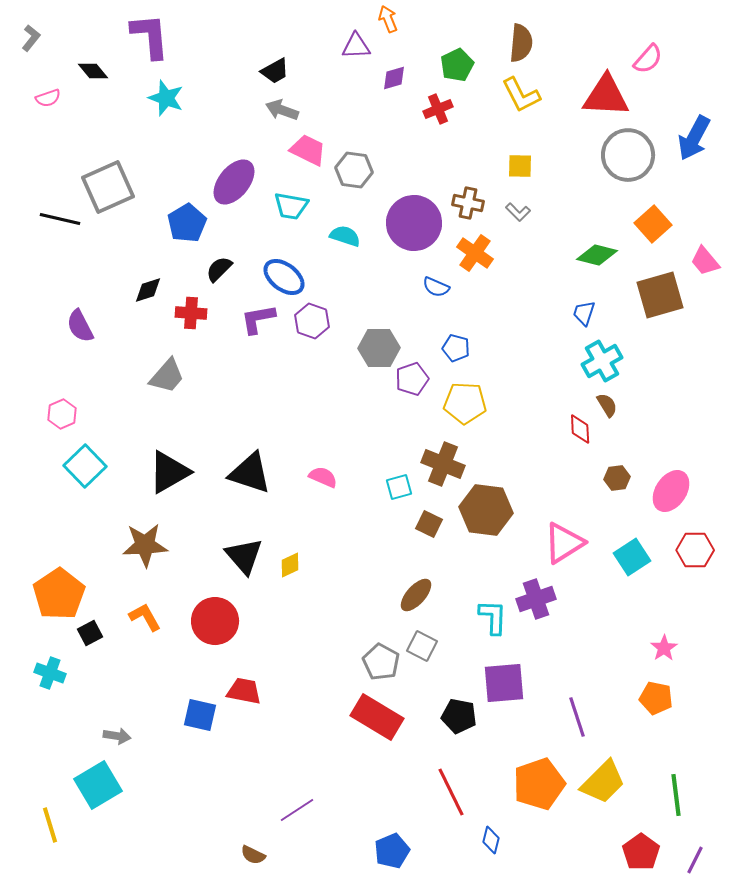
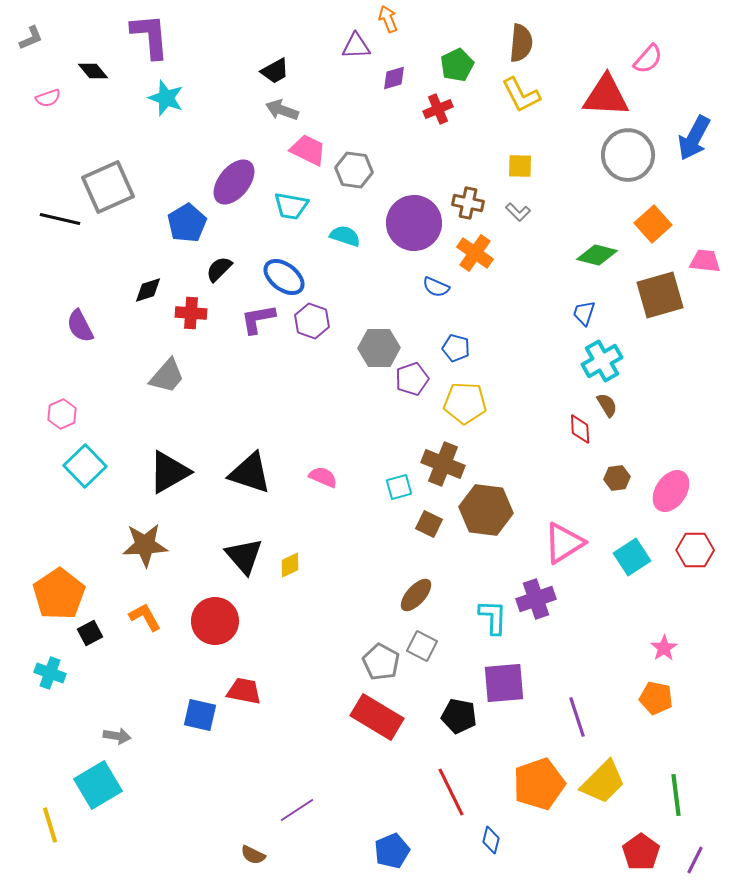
gray L-shape at (31, 38): rotated 28 degrees clockwise
pink trapezoid at (705, 261): rotated 136 degrees clockwise
